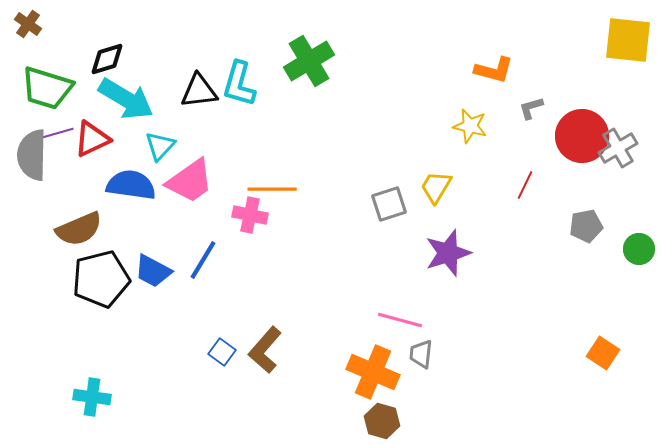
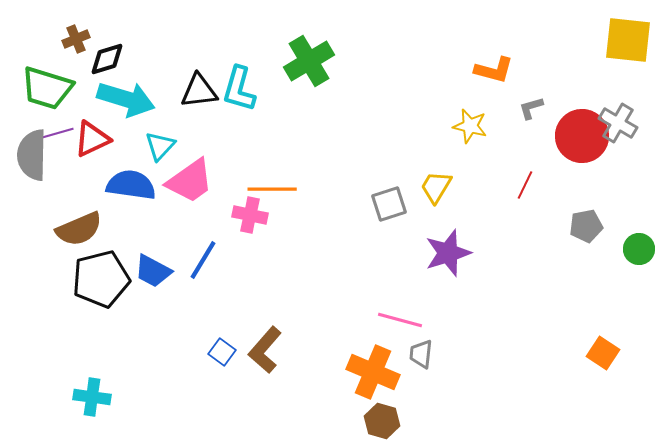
brown cross: moved 48 px right, 15 px down; rotated 32 degrees clockwise
cyan L-shape: moved 5 px down
cyan arrow: rotated 14 degrees counterclockwise
gray cross: moved 25 px up; rotated 30 degrees counterclockwise
